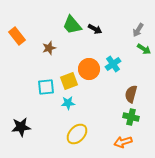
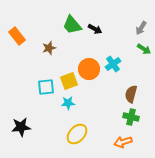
gray arrow: moved 3 px right, 2 px up
